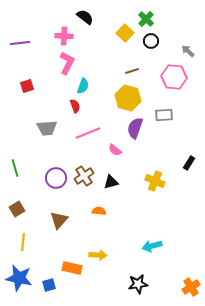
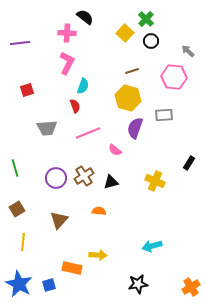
pink cross: moved 3 px right, 3 px up
red square: moved 4 px down
blue star: moved 6 px down; rotated 16 degrees clockwise
